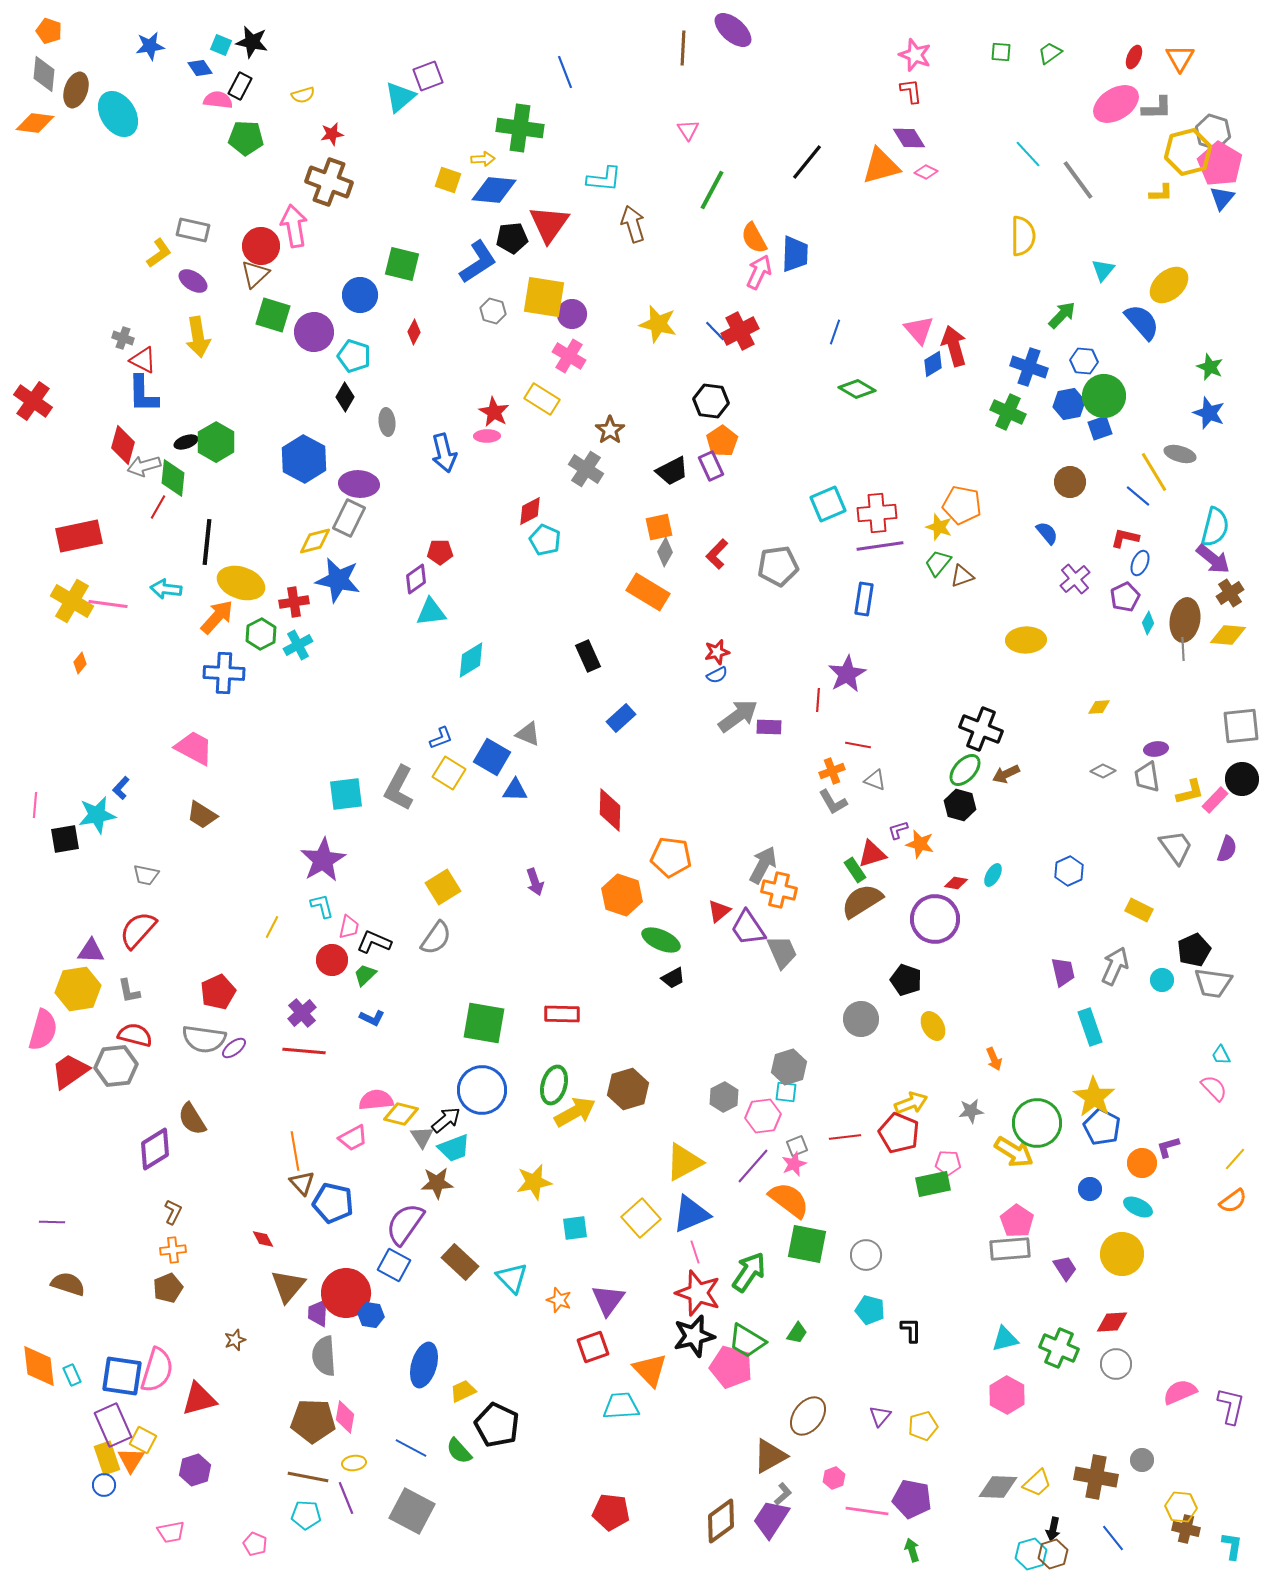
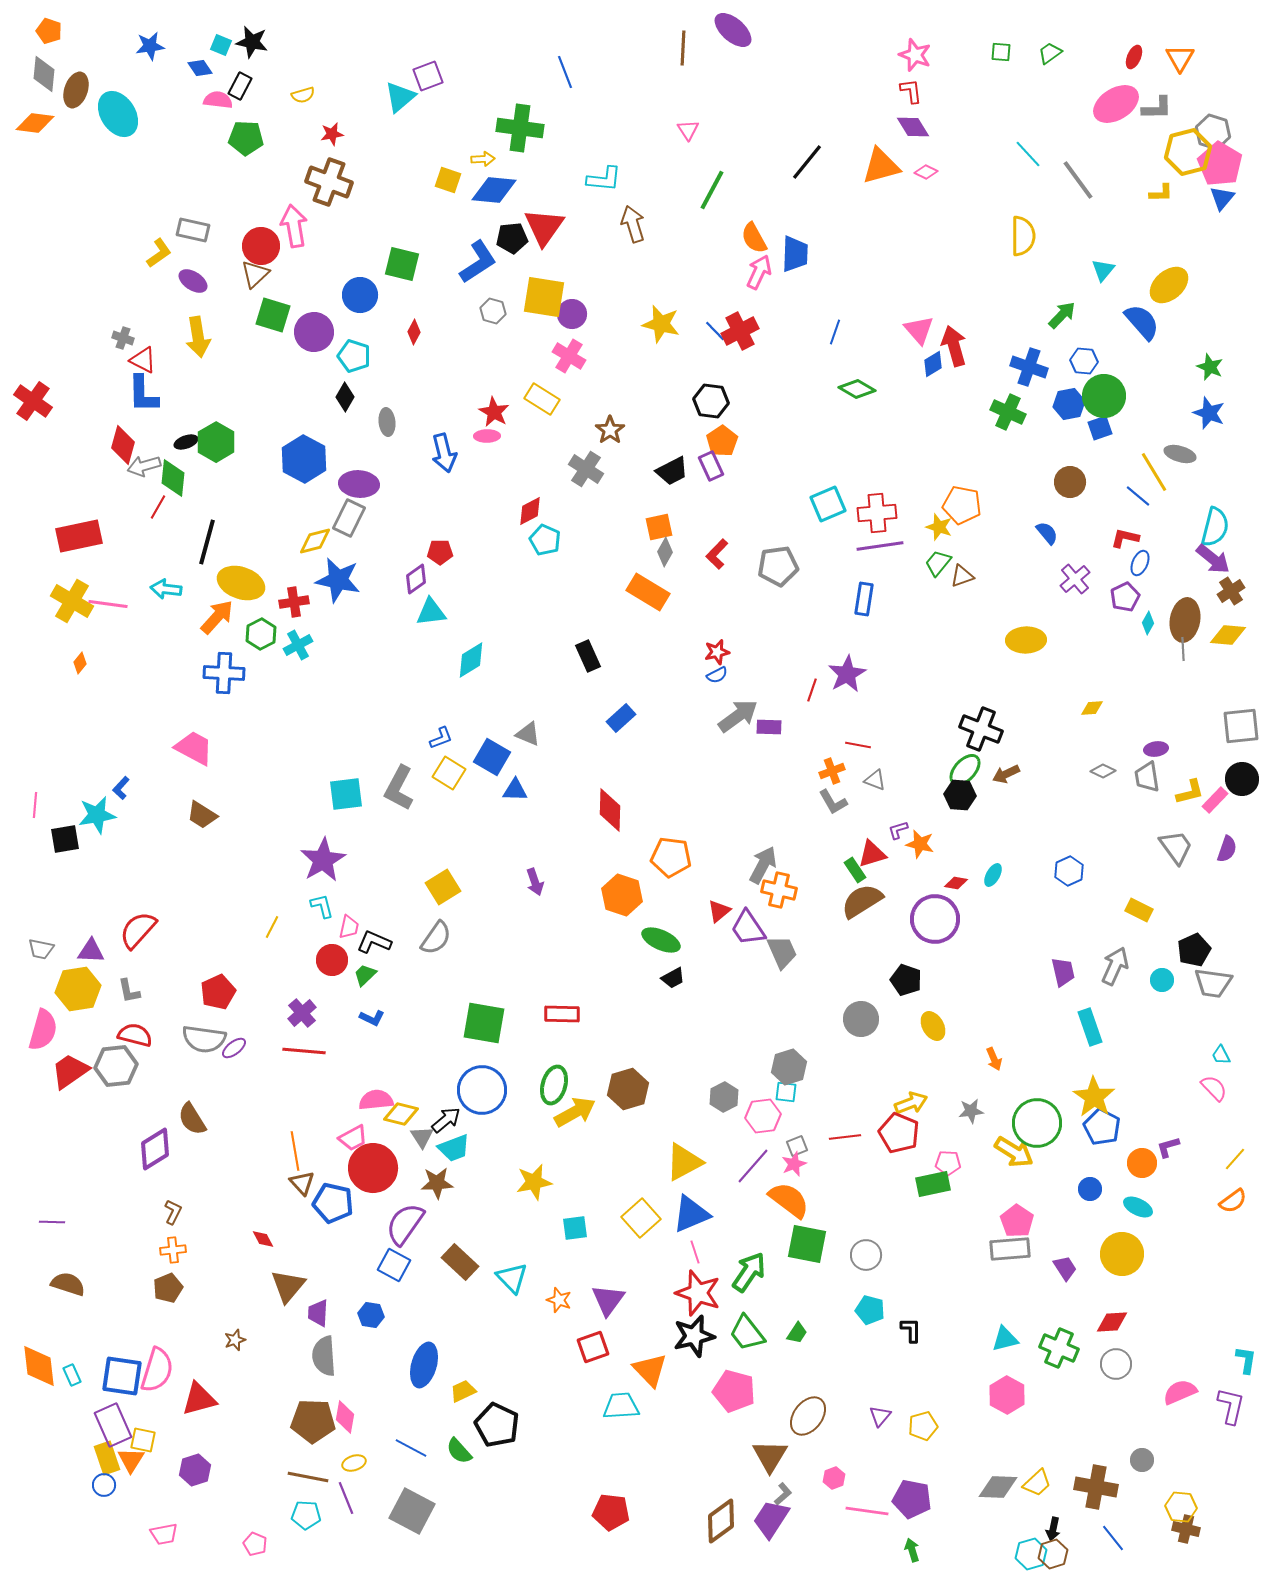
purple diamond at (909, 138): moved 4 px right, 11 px up
red triangle at (549, 224): moved 5 px left, 3 px down
yellow star at (658, 324): moved 3 px right
black line at (207, 542): rotated 9 degrees clockwise
brown cross at (1230, 593): moved 1 px right, 2 px up
red line at (818, 700): moved 6 px left, 10 px up; rotated 15 degrees clockwise
yellow diamond at (1099, 707): moved 7 px left, 1 px down
black hexagon at (960, 805): moved 10 px up; rotated 12 degrees counterclockwise
gray trapezoid at (146, 875): moved 105 px left, 74 px down
red circle at (346, 1293): moved 27 px right, 125 px up
green trapezoid at (747, 1341): moved 8 px up; rotated 21 degrees clockwise
pink pentagon at (731, 1367): moved 3 px right, 24 px down
yellow square at (143, 1440): rotated 16 degrees counterclockwise
brown triangle at (770, 1456): rotated 30 degrees counterclockwise
yellow ellipse at (354, 1463): rotated 10 degrees counterclockwise
brown cross at (1096, 1477): moved 10 px down
pink trapezoid at (171, 1532): moved 7 px left, 2 px down
cyan L-shape at (1232, 1546): moved 14 px right, 186 px up
